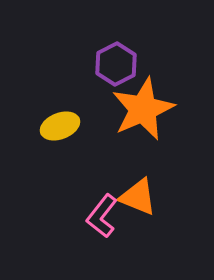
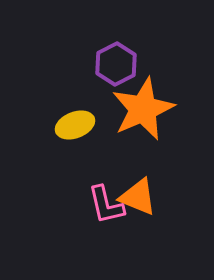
yellow ellipse: moved 15 px right, 1 px up
pink L-shape: moved 4 px right, 11 px up; rotated 51 degrees counterclockwise
